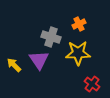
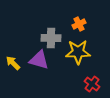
gray cross: moved 1 px down; rotated 18 degrees counterclockwise
yellow star: moved 1 px up
purple triangle: rotated 40 degrees counterclockwise
yellow arrow: moved 1 px left, 2 px up
